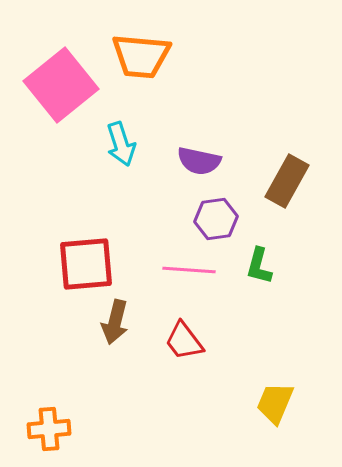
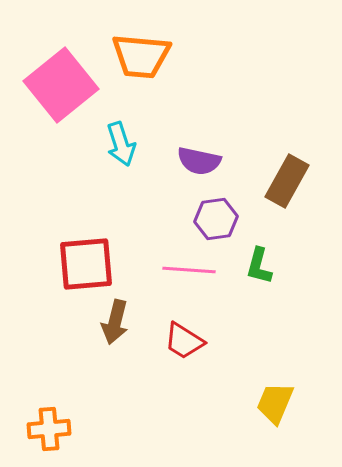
red trapezoid: rotated 21 degrees counterclockwise
